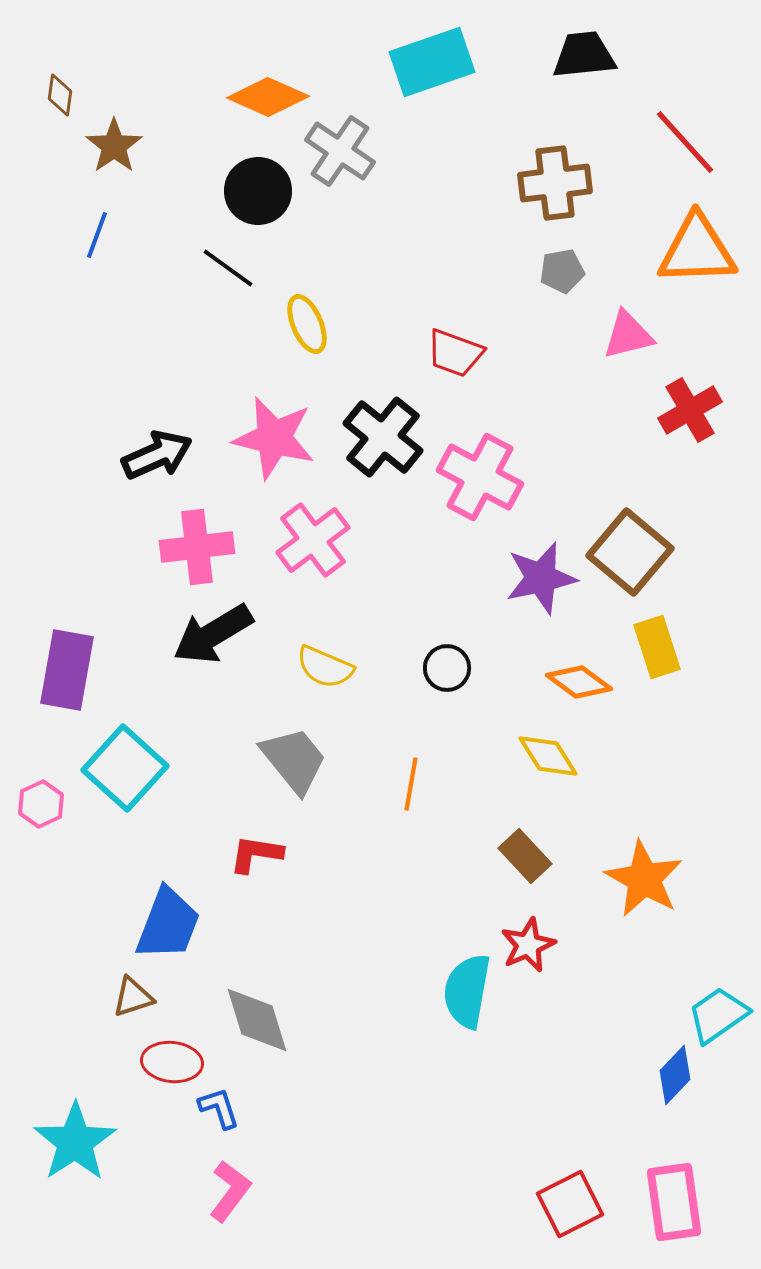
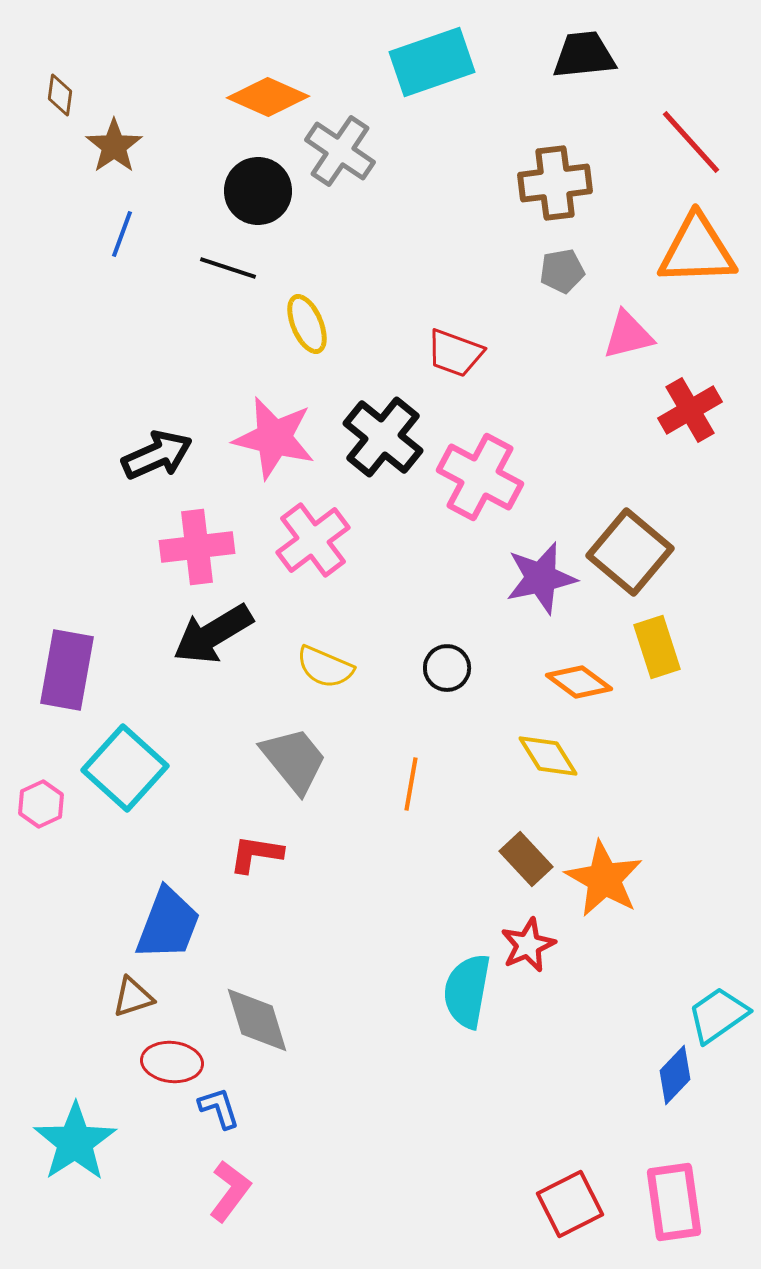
red line at (685, 142): moved 6 px right
blue line at (97, 235): moved 25 px right, 1 px up
black line at (228, 268): rotated 18 degrees counterclockwise
brown rectangle at (525, 856): moved 1 px right, 3 px down
orange star at (644, 879): moved 40 px left
